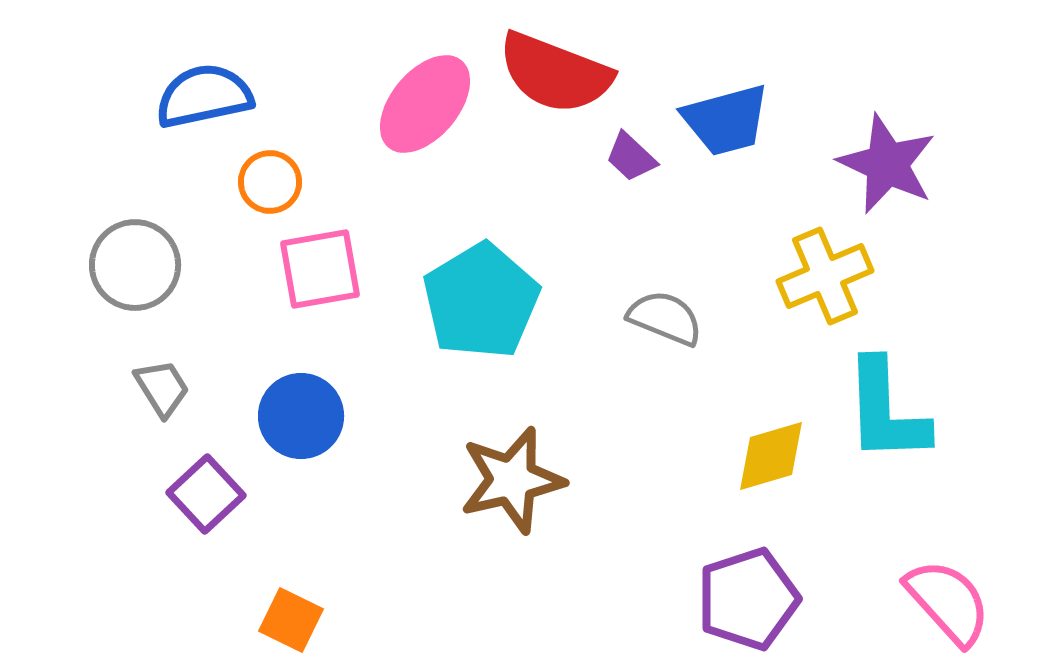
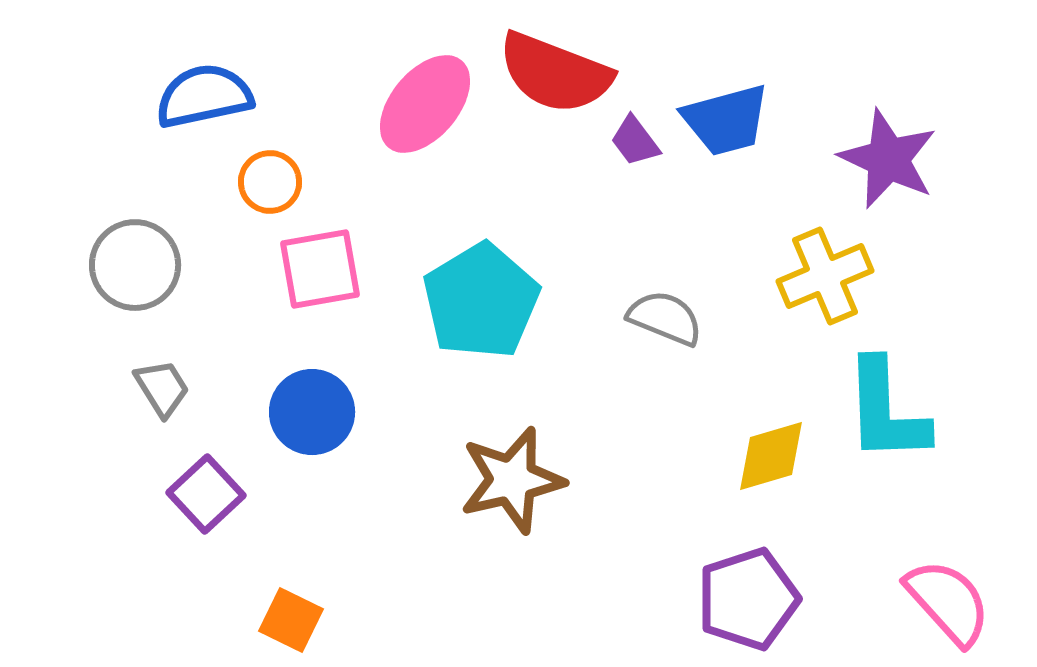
purple trapezoid: moved 4 px right, 16 px up; rotated 10 degrees clockwise
purple star: moved 1 px right, 5 px up
blue circle: moved 11 px right, 4 px up
